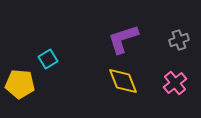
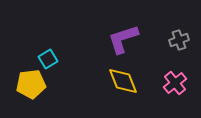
yellow pentagon: moved 11 px right; rotated 12 degrees counterclockwise
